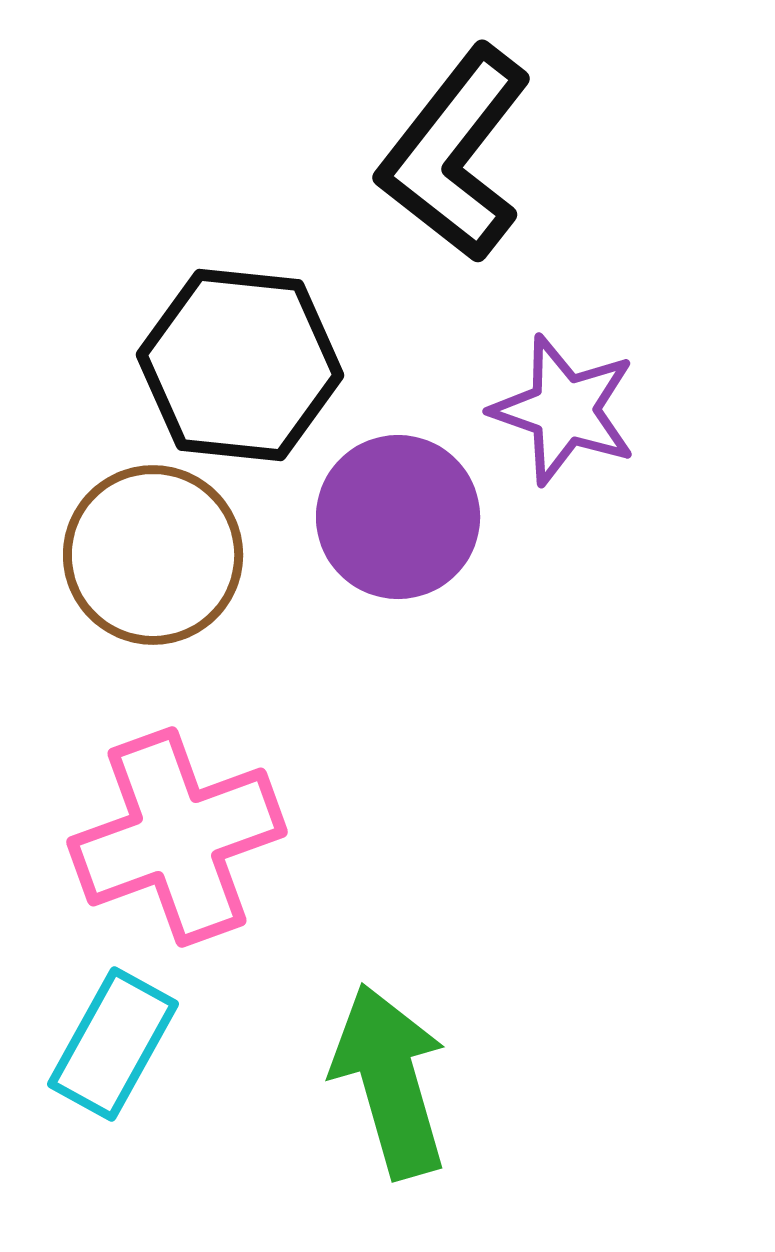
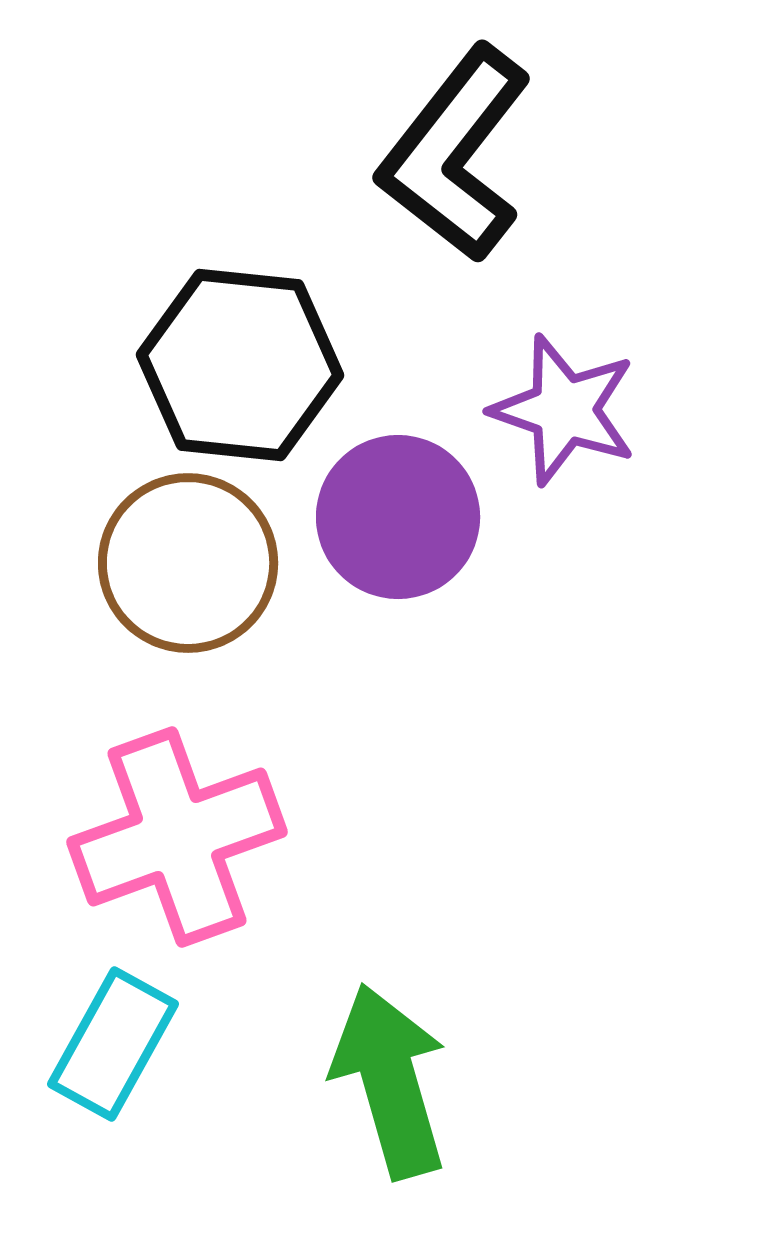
brown circle: moved 35 px right, 8 px down
